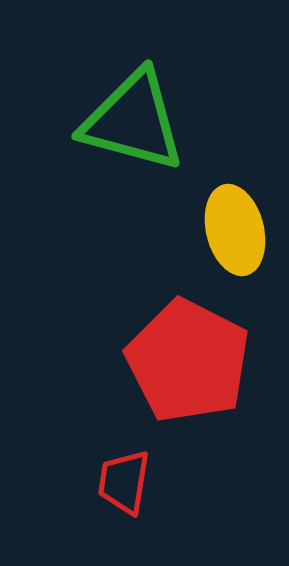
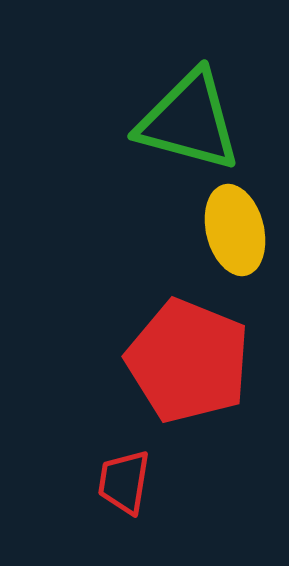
green triangle: moved 56 px right
red pentagon: rotated 5 degrees counterclockwise
